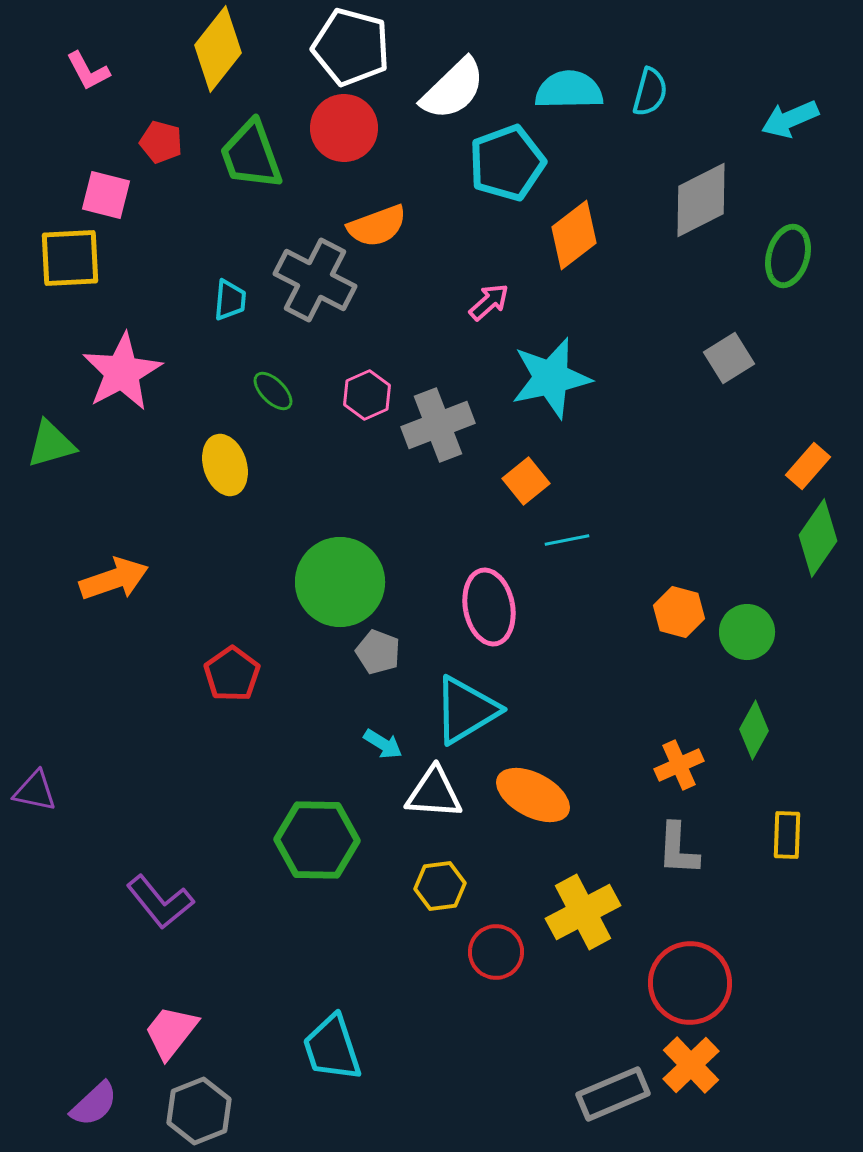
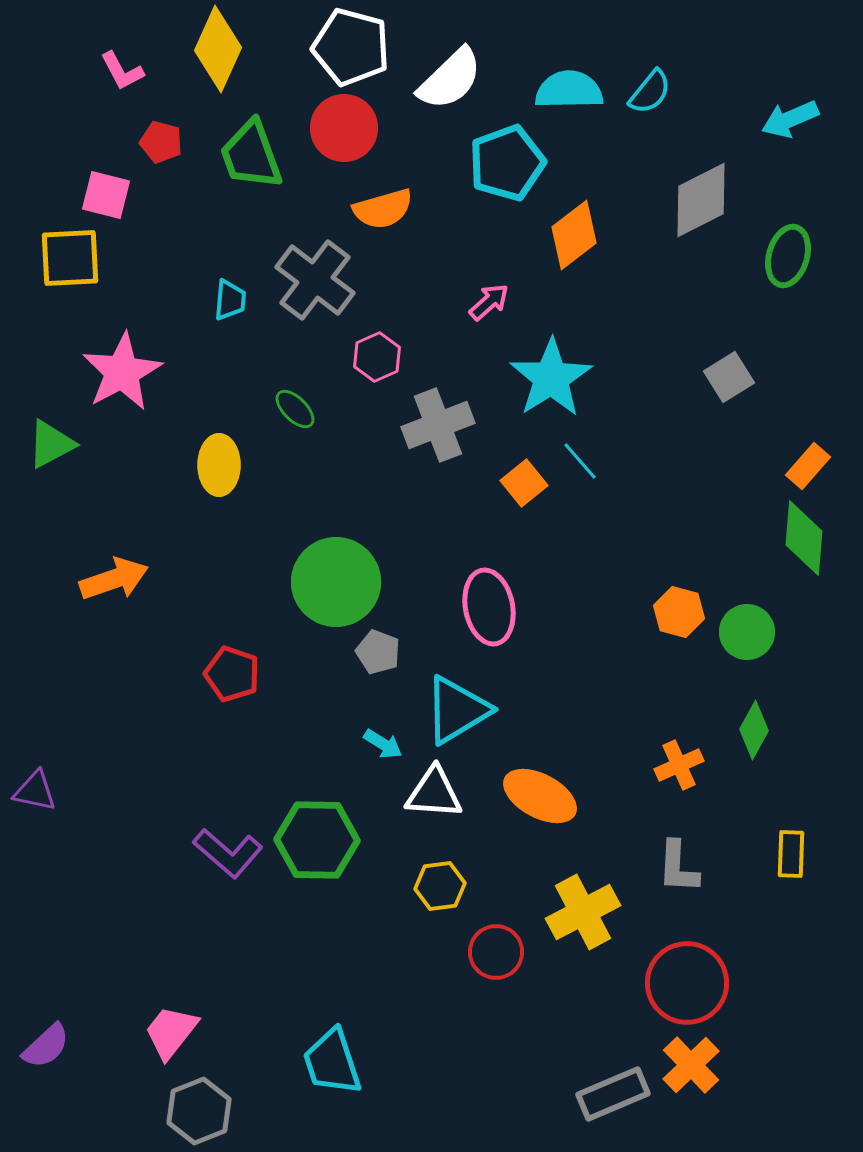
yellow diamond at (218, 49): rotated 14 degrees counterclockwise
pink L-shape at (88, 71): moved 34 px right
white semicircle at (453, 89): moved 3 px left, 10 px up
cyan semicircle at (650, 92): rotated 24 degrees clockwise
orange semicircle at (377, 226): moved 6 px right, 17 px up; rotated 4 degrees clockwise
gray cross at (315, 280): rotated 10 degrees clockwise
gray square at (729, 358): moved 19 px down
cyan star at (551, 378): rotated 20 degrees counterclockwise
green ellipse at (273, 391): moved 22 px right, 18 px down
pink hexagon at (367, 395): moved 10 px right, 38 px up
green triangle at (51, 444): rotated 12 degrees counterclockwise
yellow ellipse at (225, 465): moved 6 px left; rotated 18 degrees clockwise
orange square at (526, 481): moved 2 px left, 2 px down
green diamond at (818, 538): moved 14 px left; rotated 30 degrees counterclockwise
cyan line at (567, 540): moved 13 px right, 79 px up; rotated 60 degrees clockwise
green circle at (340, 582): moved 4 px left
red pentagon at (232, 674): rotated 18 degrees counterclockwise
cyan triangle at (466, 710): moved 9 px left
orange ellipse at (533, 795): moved 7 px right, 1 px down
yellow rectangle at (787, 835): moved 4 px right, 19 px down
gray L-shape at (678, 849): moved 18 px down
purple L-shape at (160, 902): moved 68 px right, 49 px up; rotated 10 degrees counterclockwise
red circle at (690, 983): moved 3 px left
cyan trapezoid at (332, 1048): moved 14 px down
purple semicircle at (94, 1104): moved 48 px left, 58 px up
